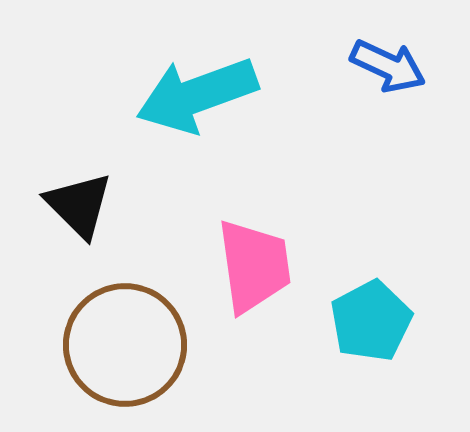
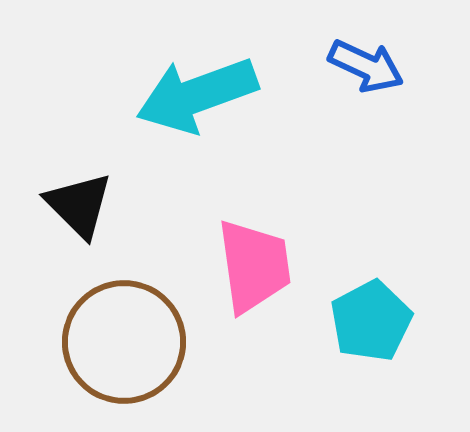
blue arrow: moved 22 px left
brown circle: moved 1 px left, 3 px up
